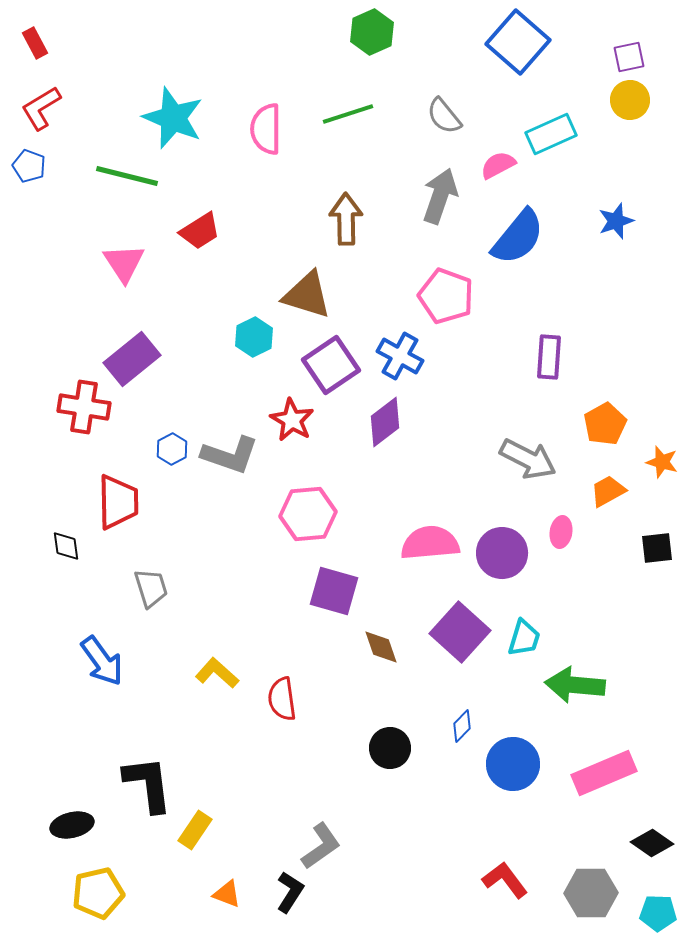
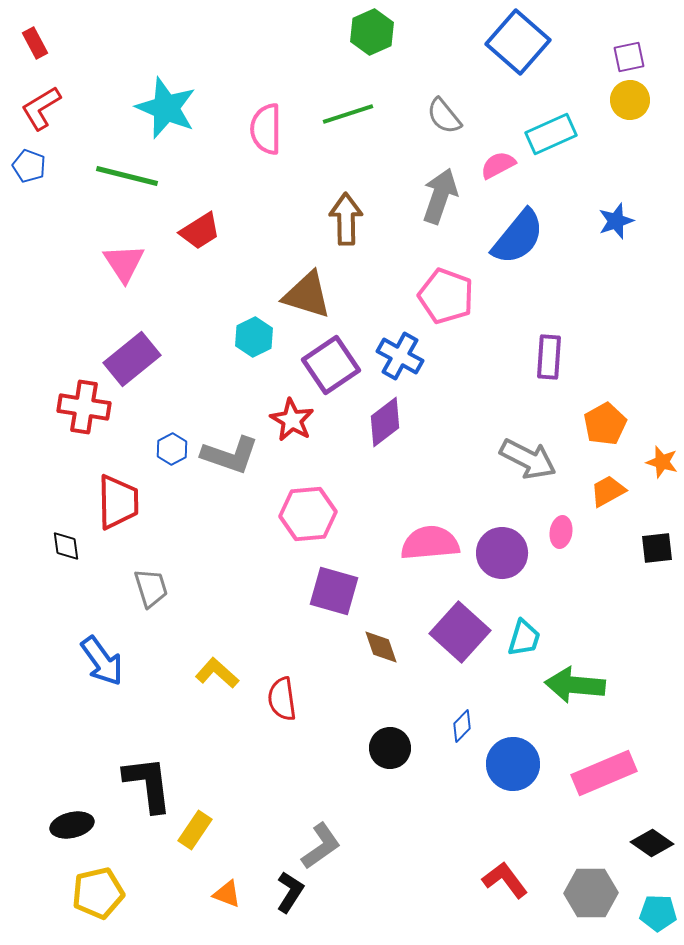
cyan star at (173, 118): moved 7 px left, 10 px up
